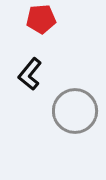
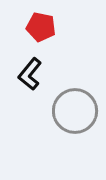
red pentagon: moved 8 px down; rotated 16 degrees clockwise
